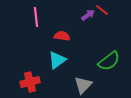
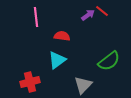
red line: moved 1 px down
